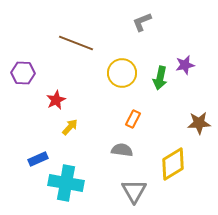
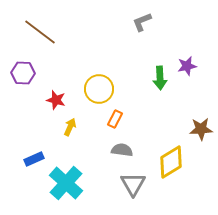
brown line: moved 36 px left, 11 px up; rotated 16 degrees clockwise
purple star: moved 2 px right, 1 px down
yellow circle: moved 23 px left, 16 px down
green arrow: rotated 15 degrees counterclockwise
red star: rotated 30 degrees counterclockwise
orange rectangle: moved 18 px left
brown star: moved 2 px right, 6 px down
yellow arrow: rotated 18 degrees counterclockwise
blue rectangle: moved 4 px left
yellow diamond: moved 2 px left, 2 px up
cyan cross: rotated 32 degrees clockwise
gray triangle: moved 1 px left, 7 px up
